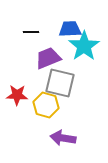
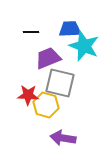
cyan star: rotated 16 degrees counterclockwise
red star: moved 11 px right
